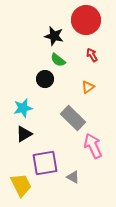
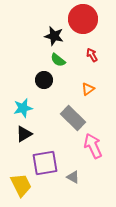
red circle: moved 3 px left, 1 px up
black circle: moved 1 px left, 1 px down
orange triangle: moved 2 px down
